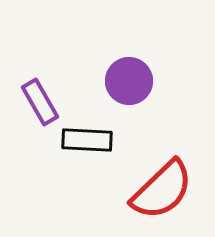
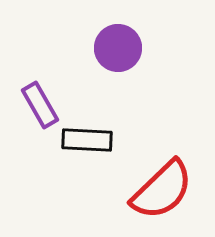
purple circle: moved 11 px left, 33 px up
purple rectangle: moved 3 px down
